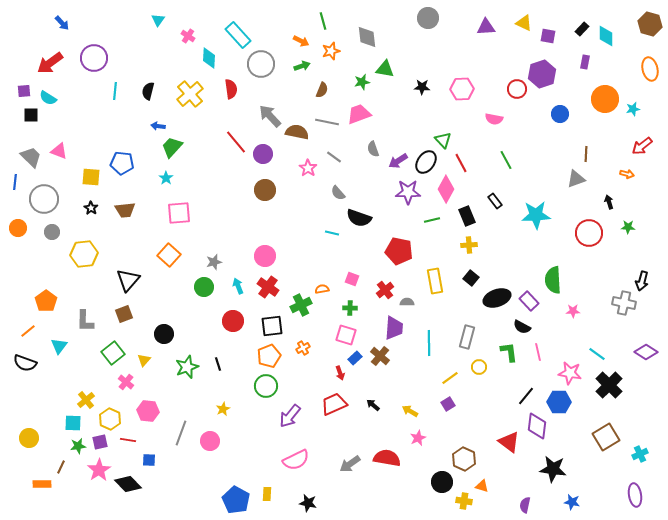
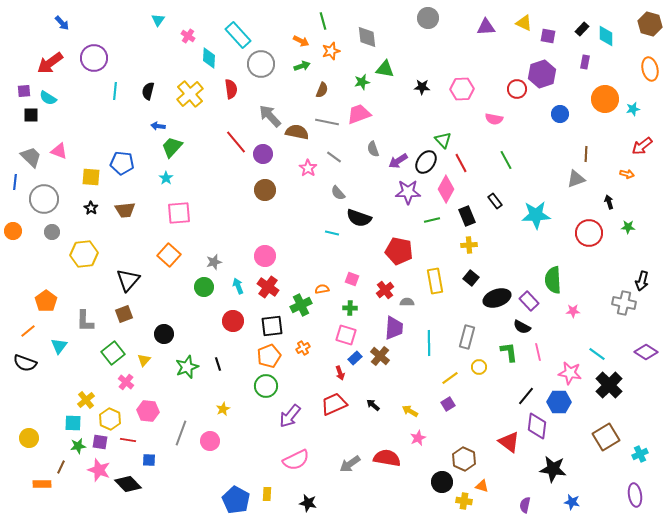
orange circle at (18, 228): moved 5 px left, 3 px down
purple square at (100, 442): rotated 21 degrees clockwise
pink star at (99, 470): rotated 20 degrees counterclockwise
